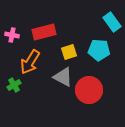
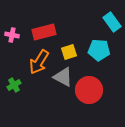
orange arrow: moved 9 px right
